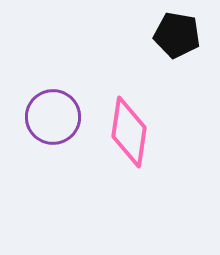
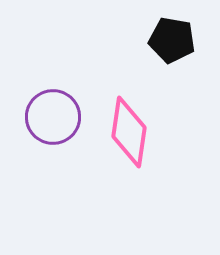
black pentagon: moved 5 px left, 5 px down
